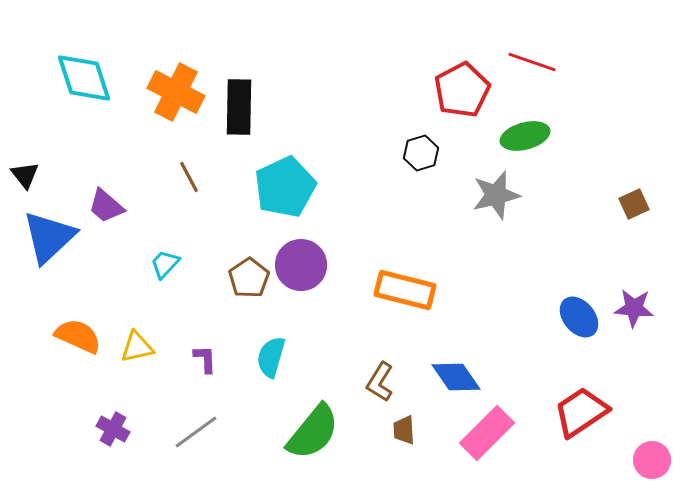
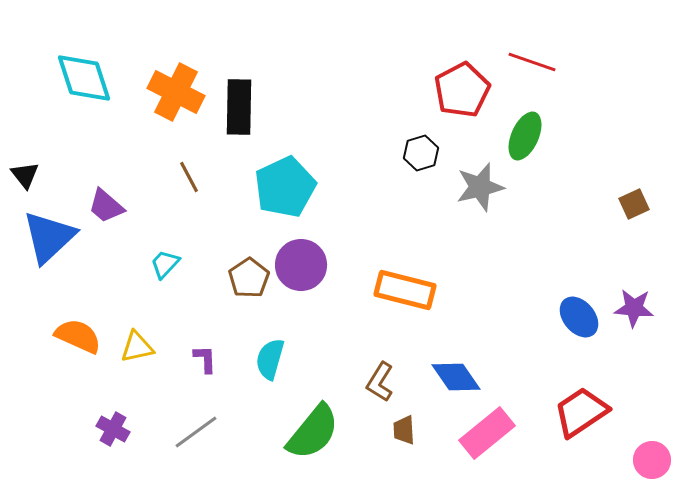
green ellipse: rotated 51 degrees counterclockwise
gray star: moved 16 px left, 8 px up
cyan semicircle: moved 1 px left, 2 px down
pink rectangle: rotated 6 degrees clockwise
